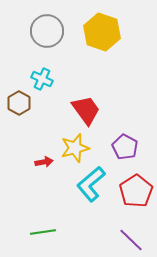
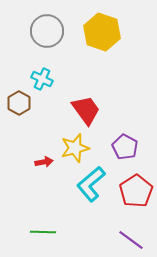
green line: rotated 10 degrees clockwise
purple line: rotated 8 degrees counterclockwise
